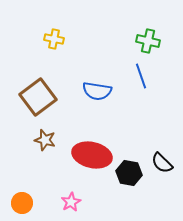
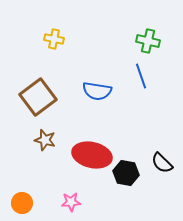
black hexagon: moved 3 px left
pink star: rotated 24 degrees clockwise
